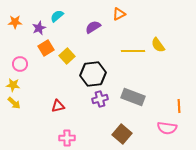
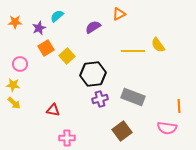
red triangle: moved 5 px left, 4 px down; rotated 24 degrees clockwise
brown square: moved 3 px up; rotated 12 degrees clockwise
